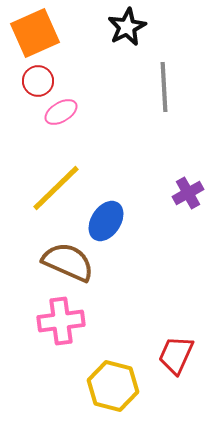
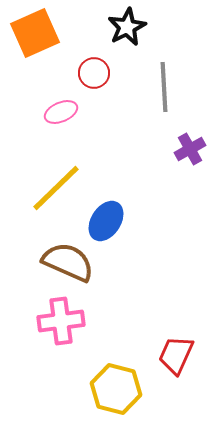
red circle: moved 56 px right, 8 px up
pink ellipse: rotated 8 degrees clockwise
purple cross: moved 2 px right, 44 px up
yellow hexagon: moved 3 px right, 3 px down
